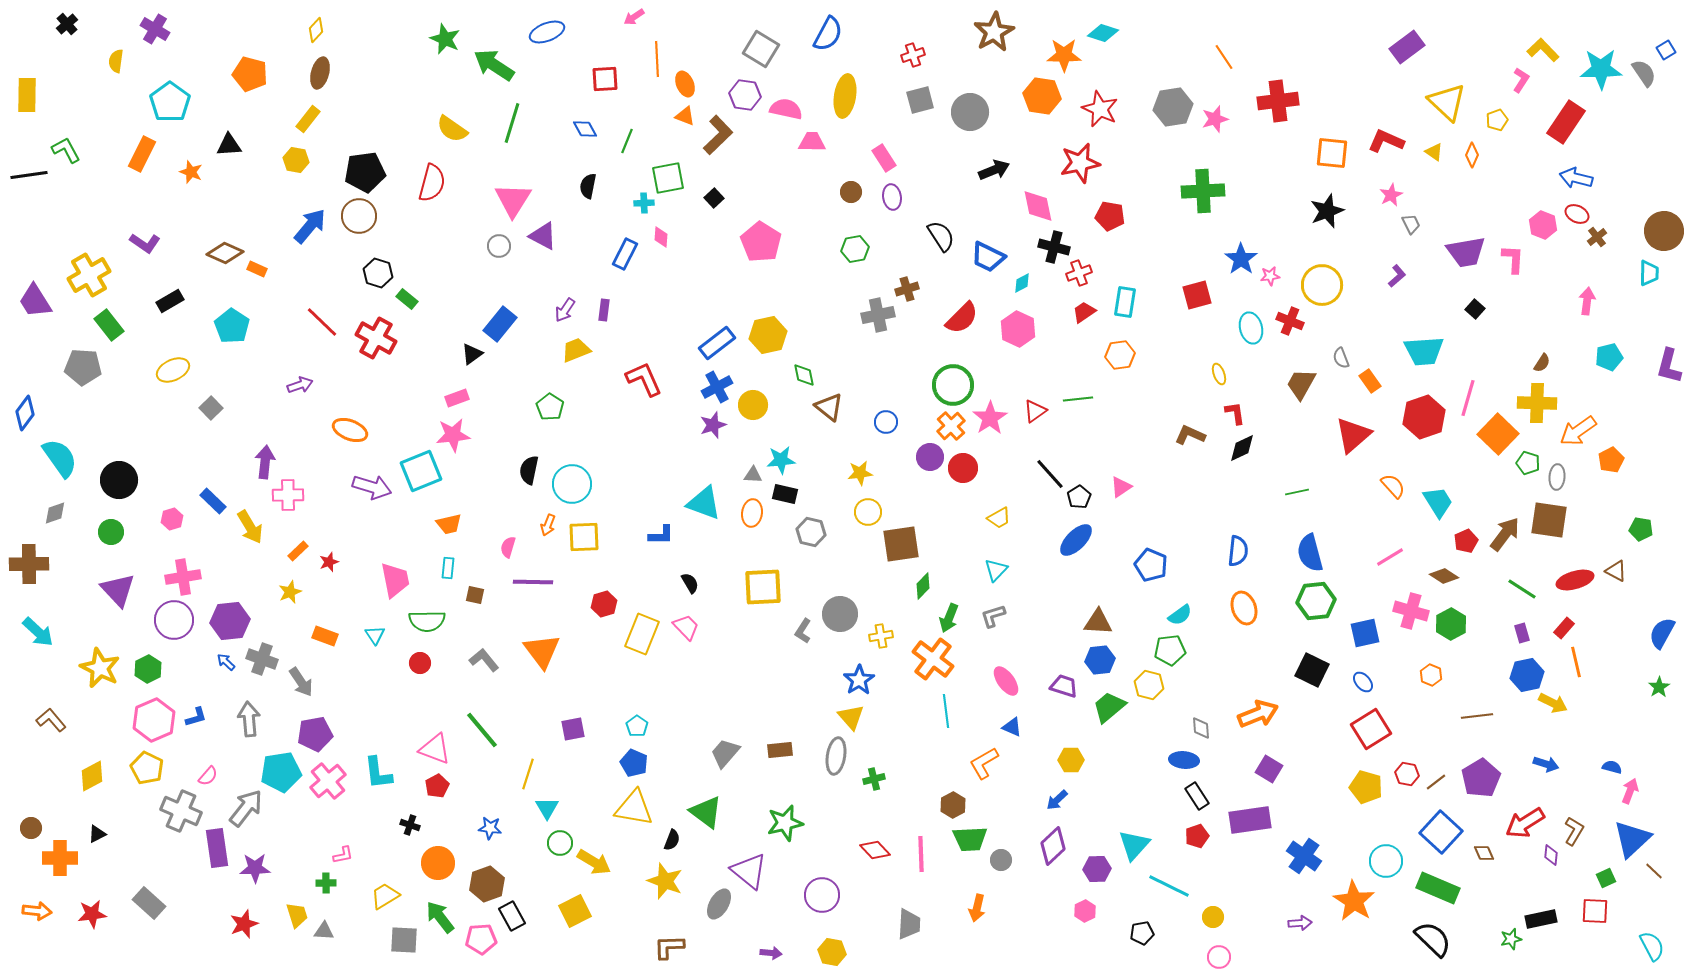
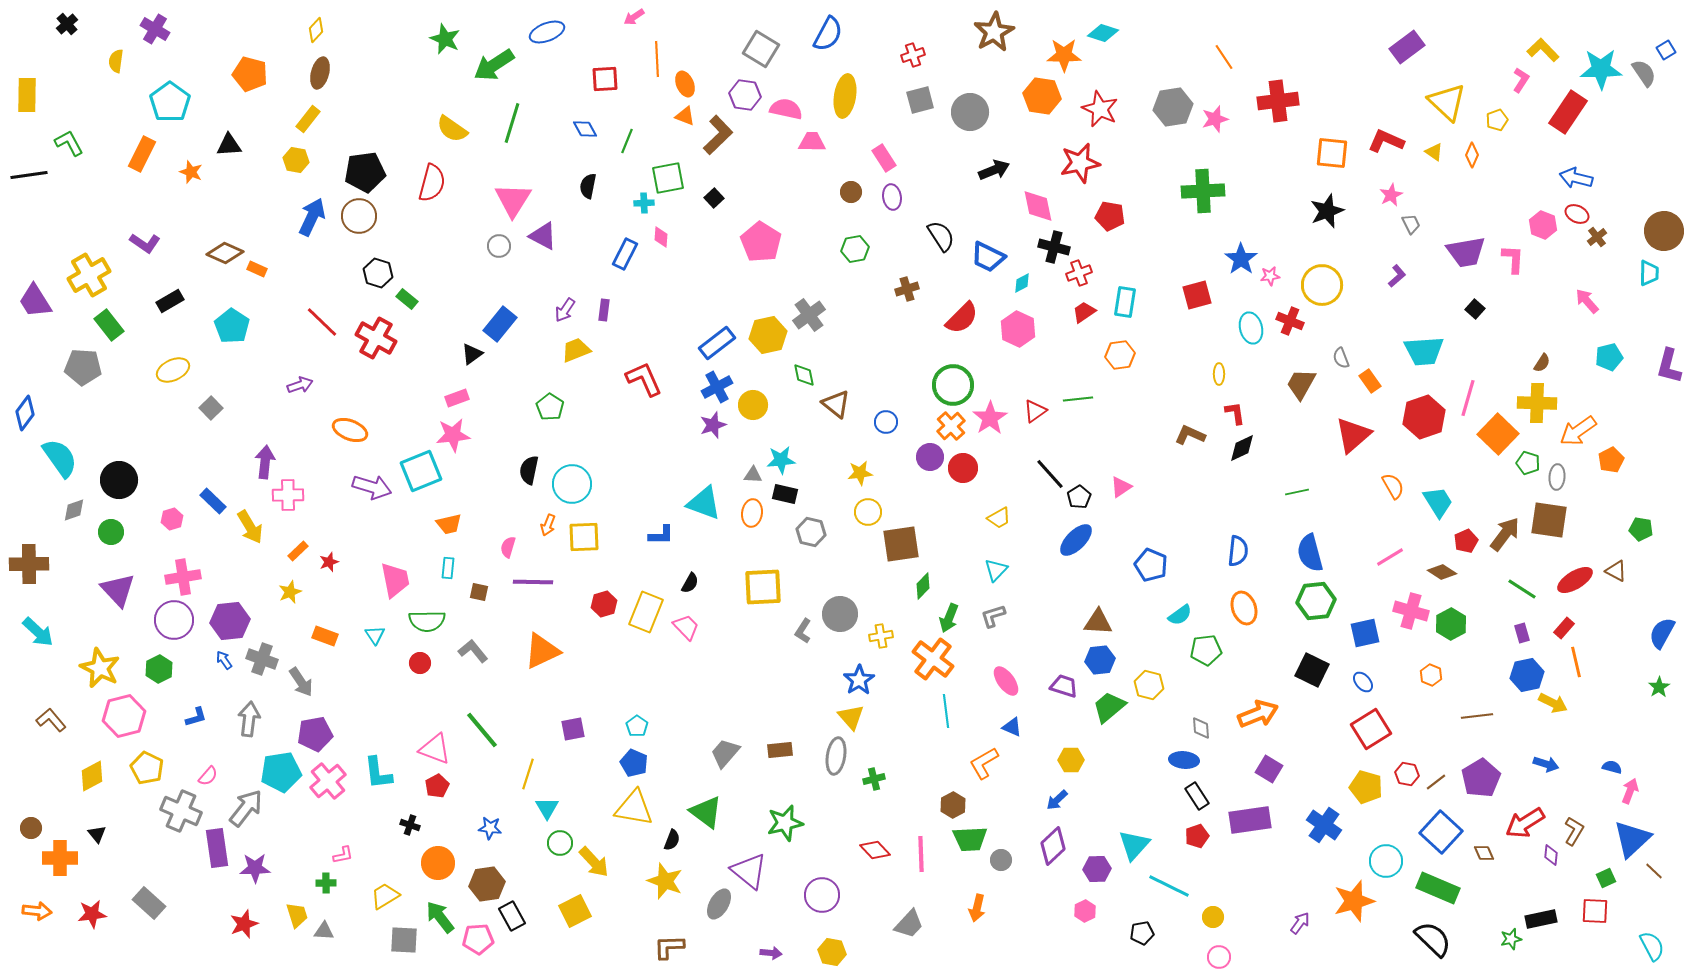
green arrow at (494, 65): rotated 66 degrees counterclockwise
red rectangle at (1566, 122): moved 2 px right, 10 px up
green L-shape at (66, 150): moved 3 px right, 7 px up
blue arrow at (310, 226): moved 2 px right, 9 px up; rotated 15 degrees counterclockwise
pink arrow at (1587, 301): rotated 48 degrees counterclockwise
gray cross at (878, 315): moved 69 px left; rotated 24 degrees counterclockwise
yellow ellipse at (1219, 374): rotated 20 degrees clockwise
brown triangle at (829, 407): moved 7 px right, 3 px up
orange semicircle at (1393, 486): rotated 12 degrees clockwise
gray diamond at (55, 513): moved 19 px right, 3 px up
brown diamond at (1444, 576): moved 2 px left, 4 px up
red ellipse at (1575, 580): rotated 15 degrees counterclockwise
black semicircle at (690, 583): rotated 60 degrees clockwise
brown square at (475, 595): moved 4 px right, 3 px up
yellow rectangle at (642, 634): moved 4 px right, 22 px up
green pentagon at (1170, 650): moved 36 px right
orange triangle at (542, 651): rotated 42 degrees clockwise
gray L-shape at (484, 660): moved 11 px left, 9 px up
blue arrow at (226, 662): moved 2 px left, 2 px up; rotated 12 degrees clockwise
green hexagon at (148, 669): moved 11 px right
gray arrow at (249, 719): rotated 12 degrees clockwise
pink hexagon at (154, 720): moved 30 px left, 4 px up; rotated 9 degrees clockwise
black triangle at (97, 834): rotated 42 degrees counterclockwise
blue cross at (1304, 856): moved 20 px right, 31 px up
yellow arrow at (594, 862): rotated 16 degrees clockwise
brown hexagon at (487, 884): rotated 12 degrees clockwise
orange star at (1354, 901): rotated 24 degrees clockwise
purple arrow at (1300, 923): rotated 50 degrees counterclockwise
gray trapezoid at (909, 924): rotated 40 degrees clockwise
pink pentagon at (481, 939): moved 3 px left
